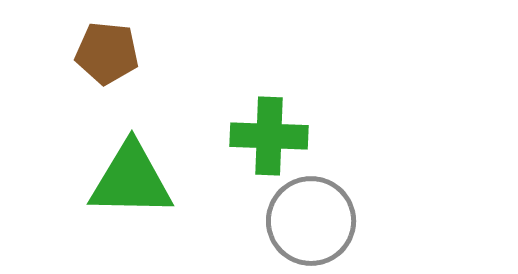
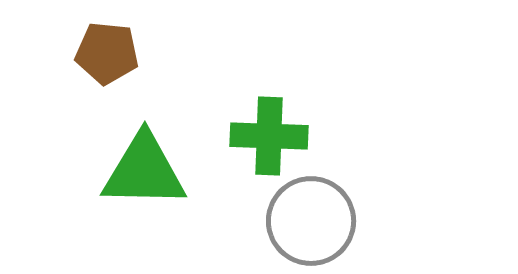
green triangle: moved 13 px right, 9 px up
